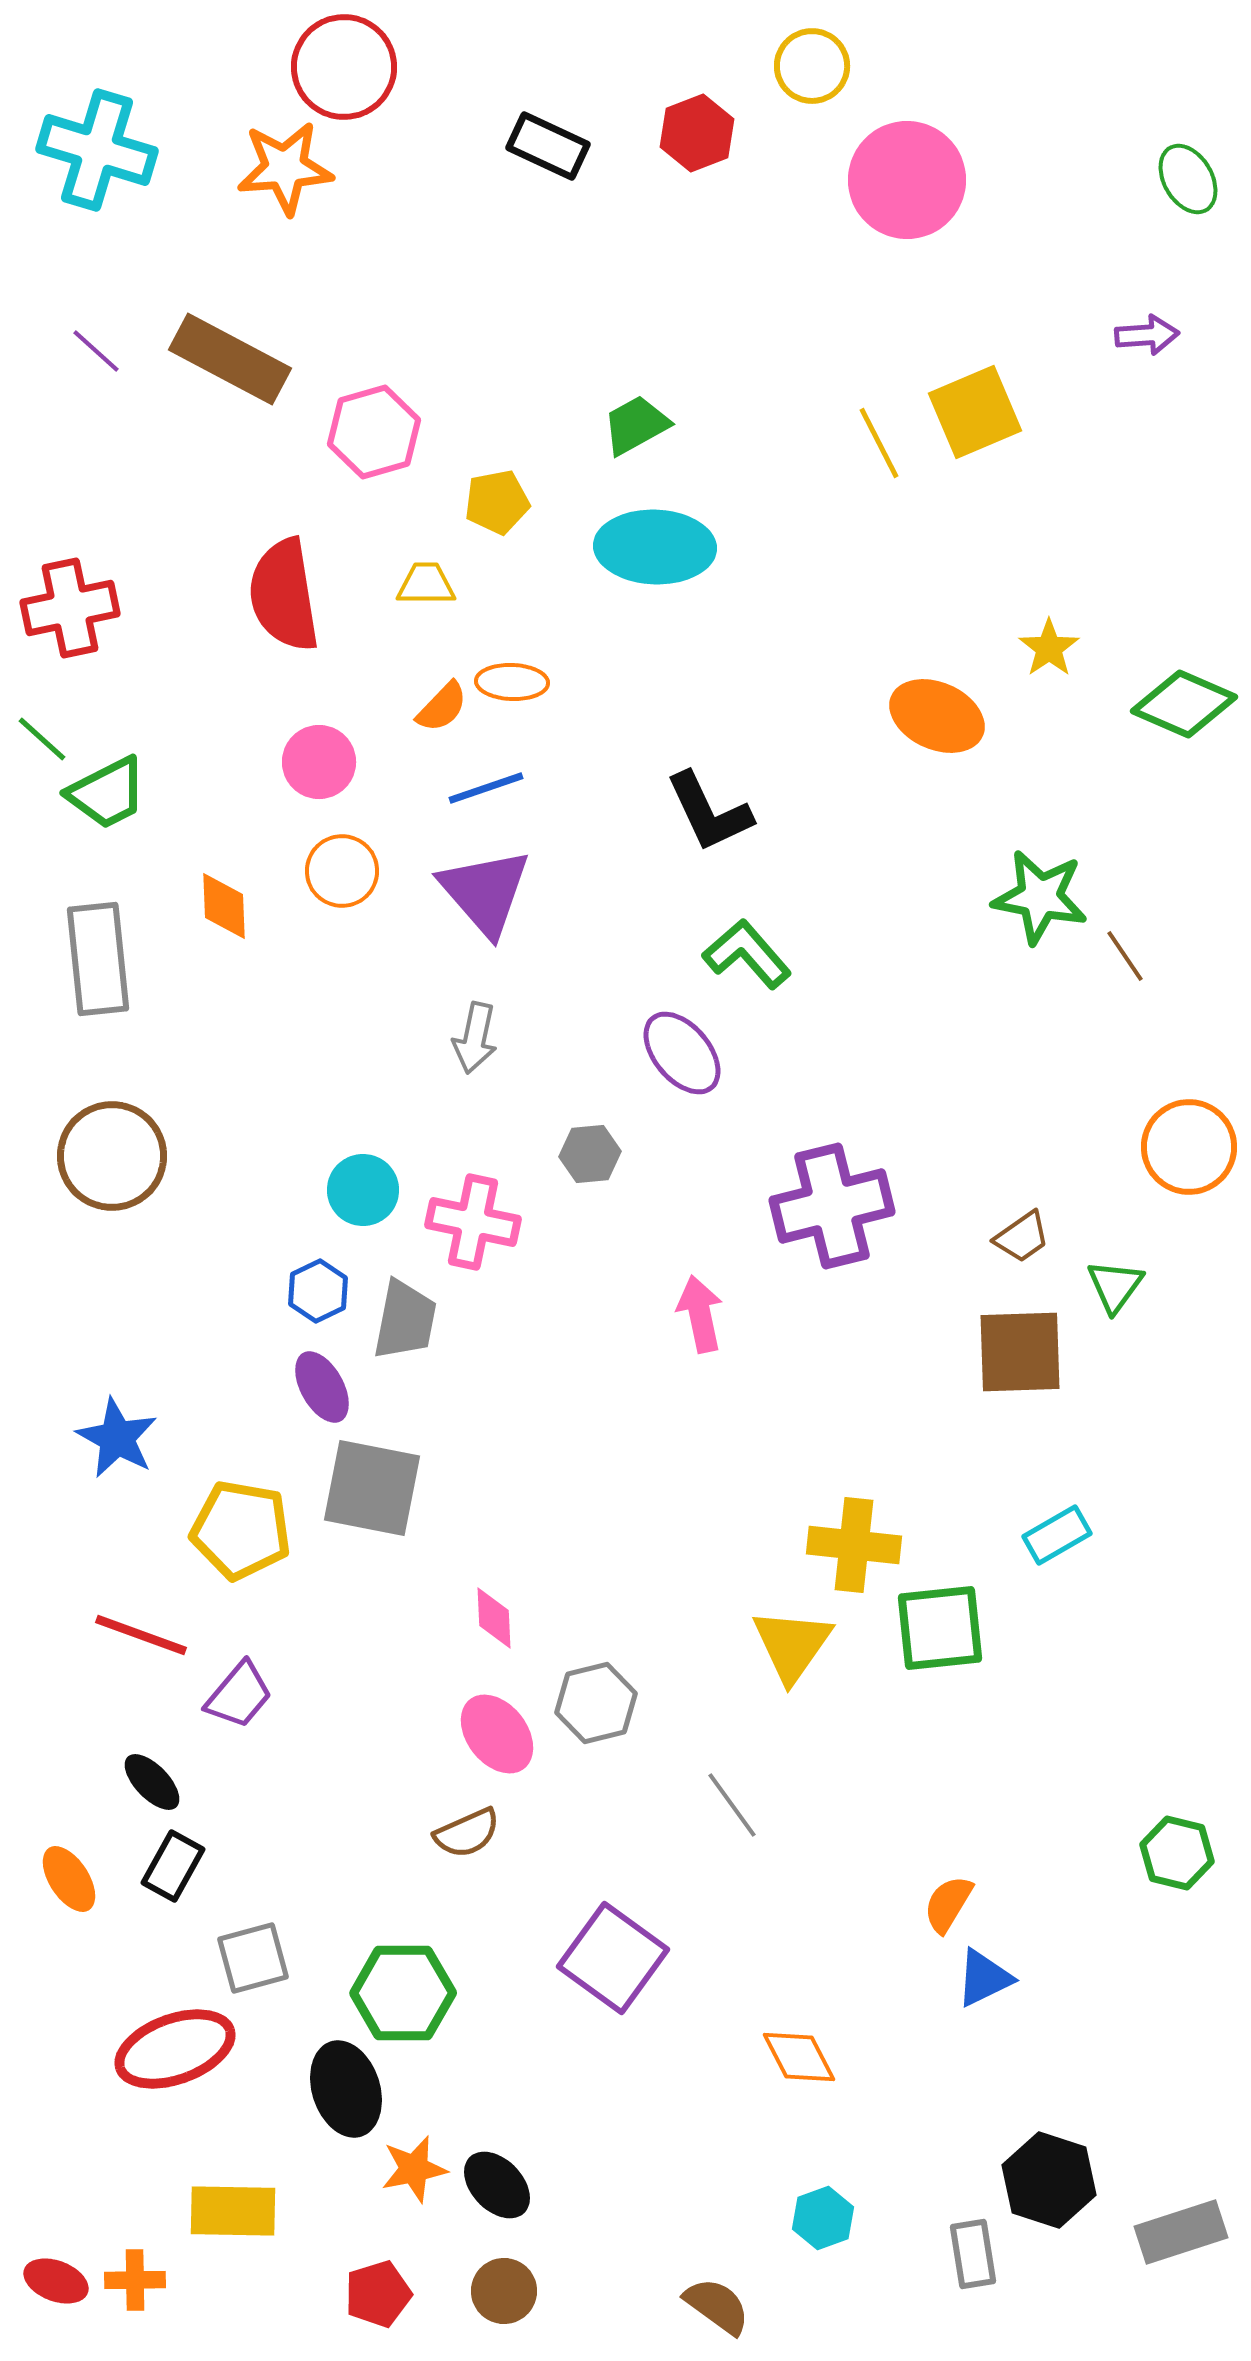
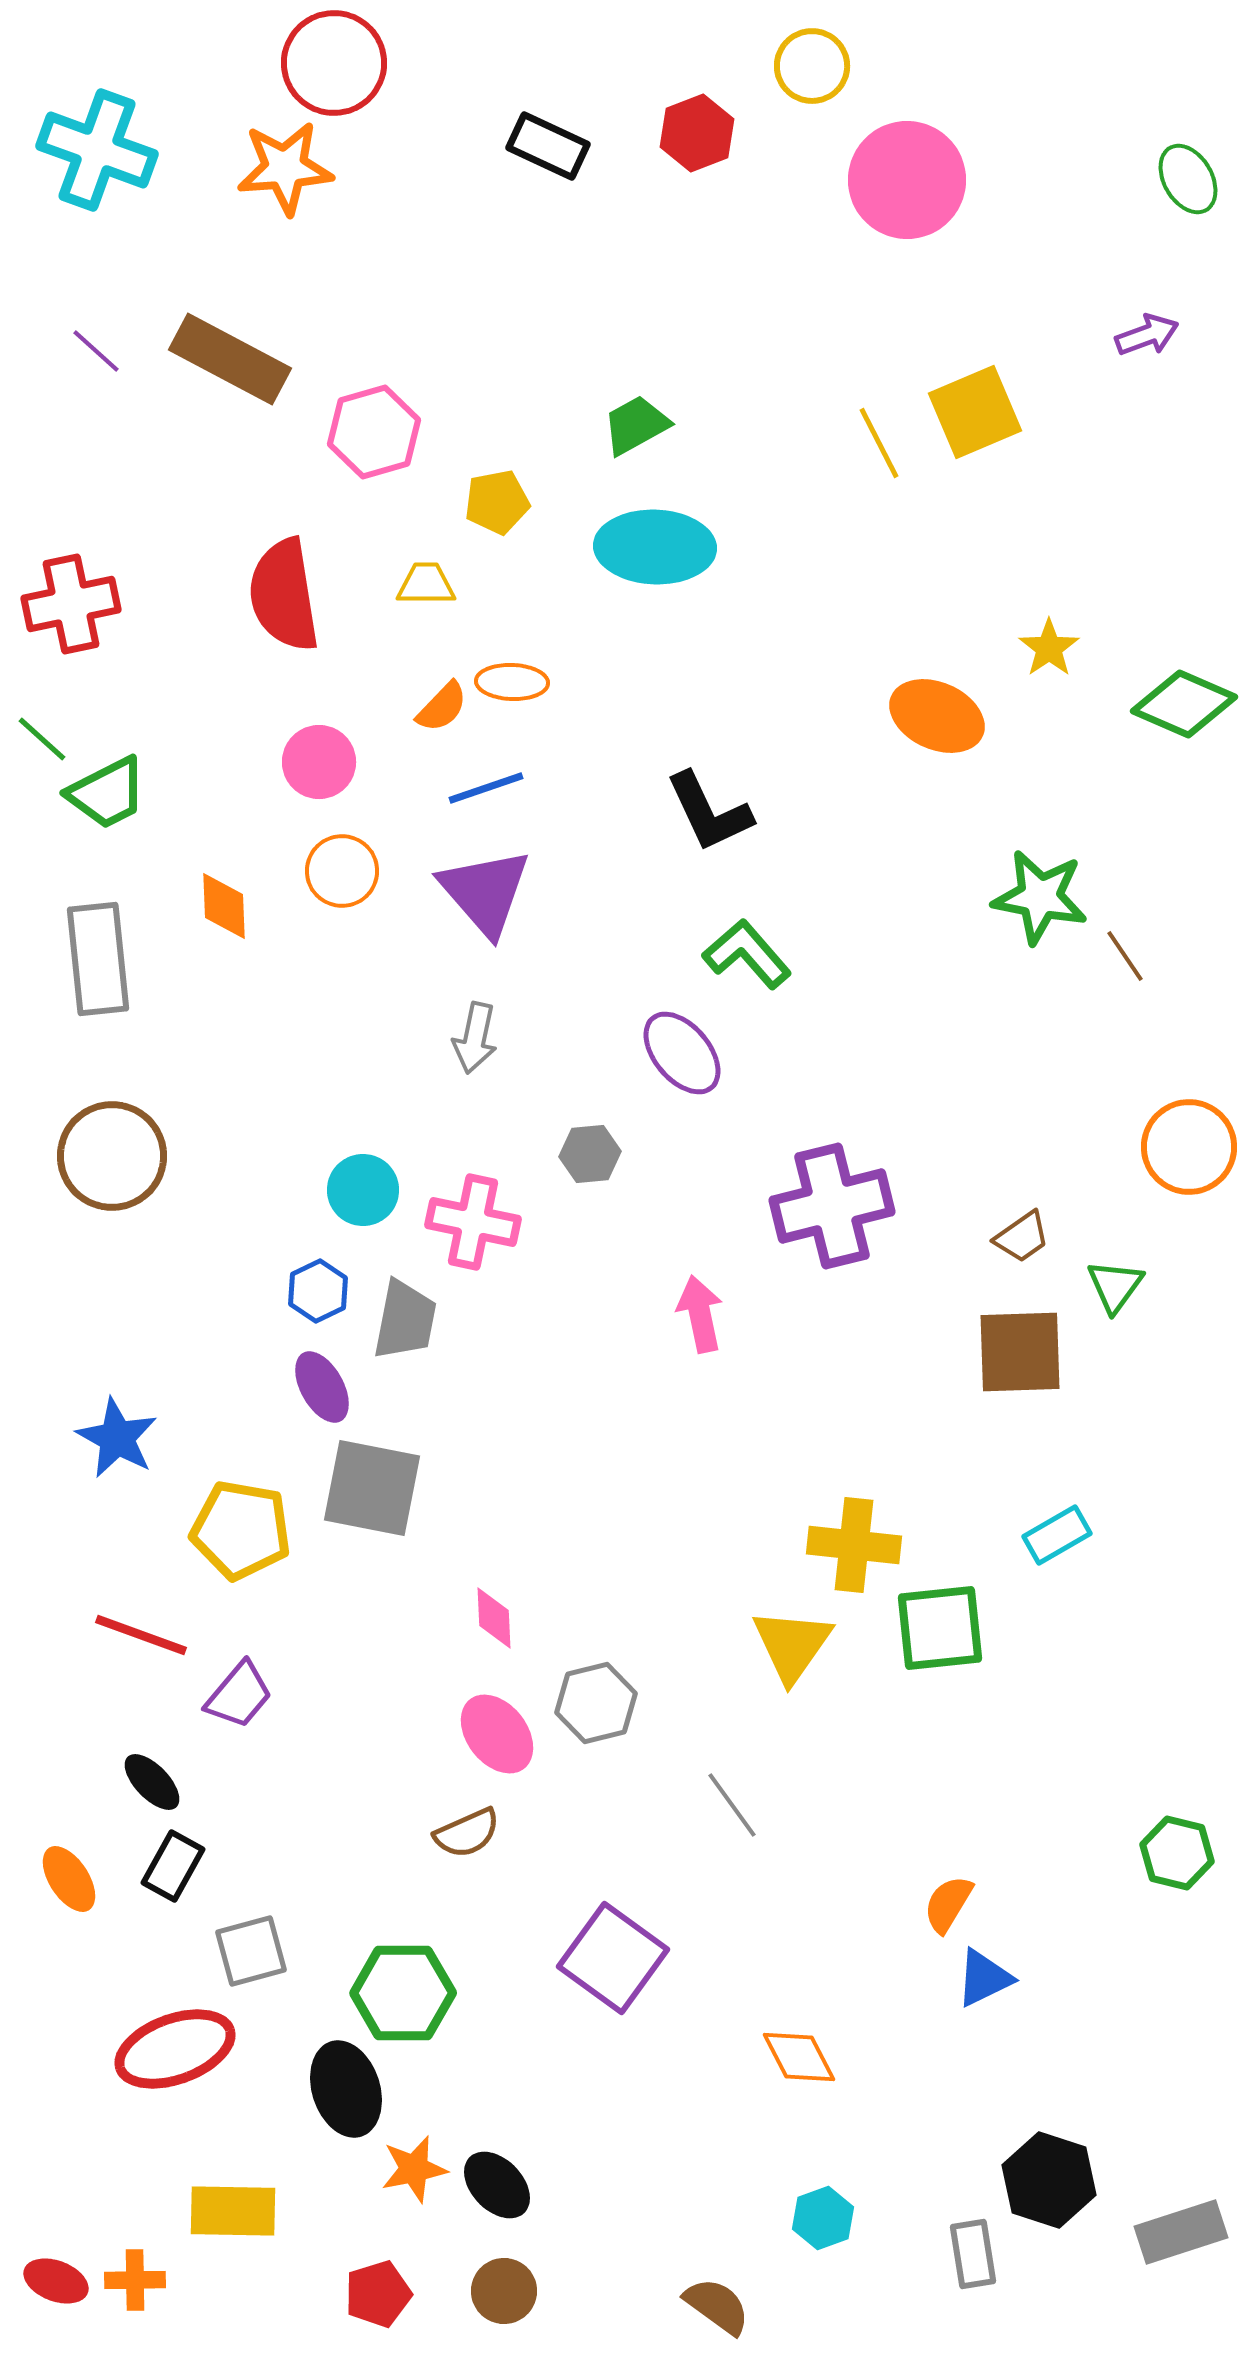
red circle at (344, 67): moved 10 px left, 4 px up
cyan cross at (97, 150): rotated 3 degrees clockwise
purple arrow at (1147, 335): rotated 16 degrees counterclockwise
red cross at (70, 608): moved 1 px right, 4 px up
gray square at (253, 1958): moved 2 px left, 7 px up
